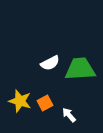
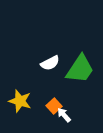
green trapezoid: rotated 128 degrees clockwise
orange square: moved 9 px right, 3 px down; rotated 14 degrees counterclockwise
white arrow: moved 5 px left
